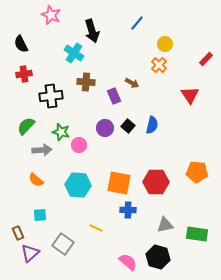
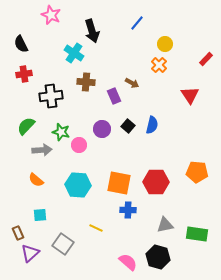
purple circle: moved 3 px left, 1 px down
